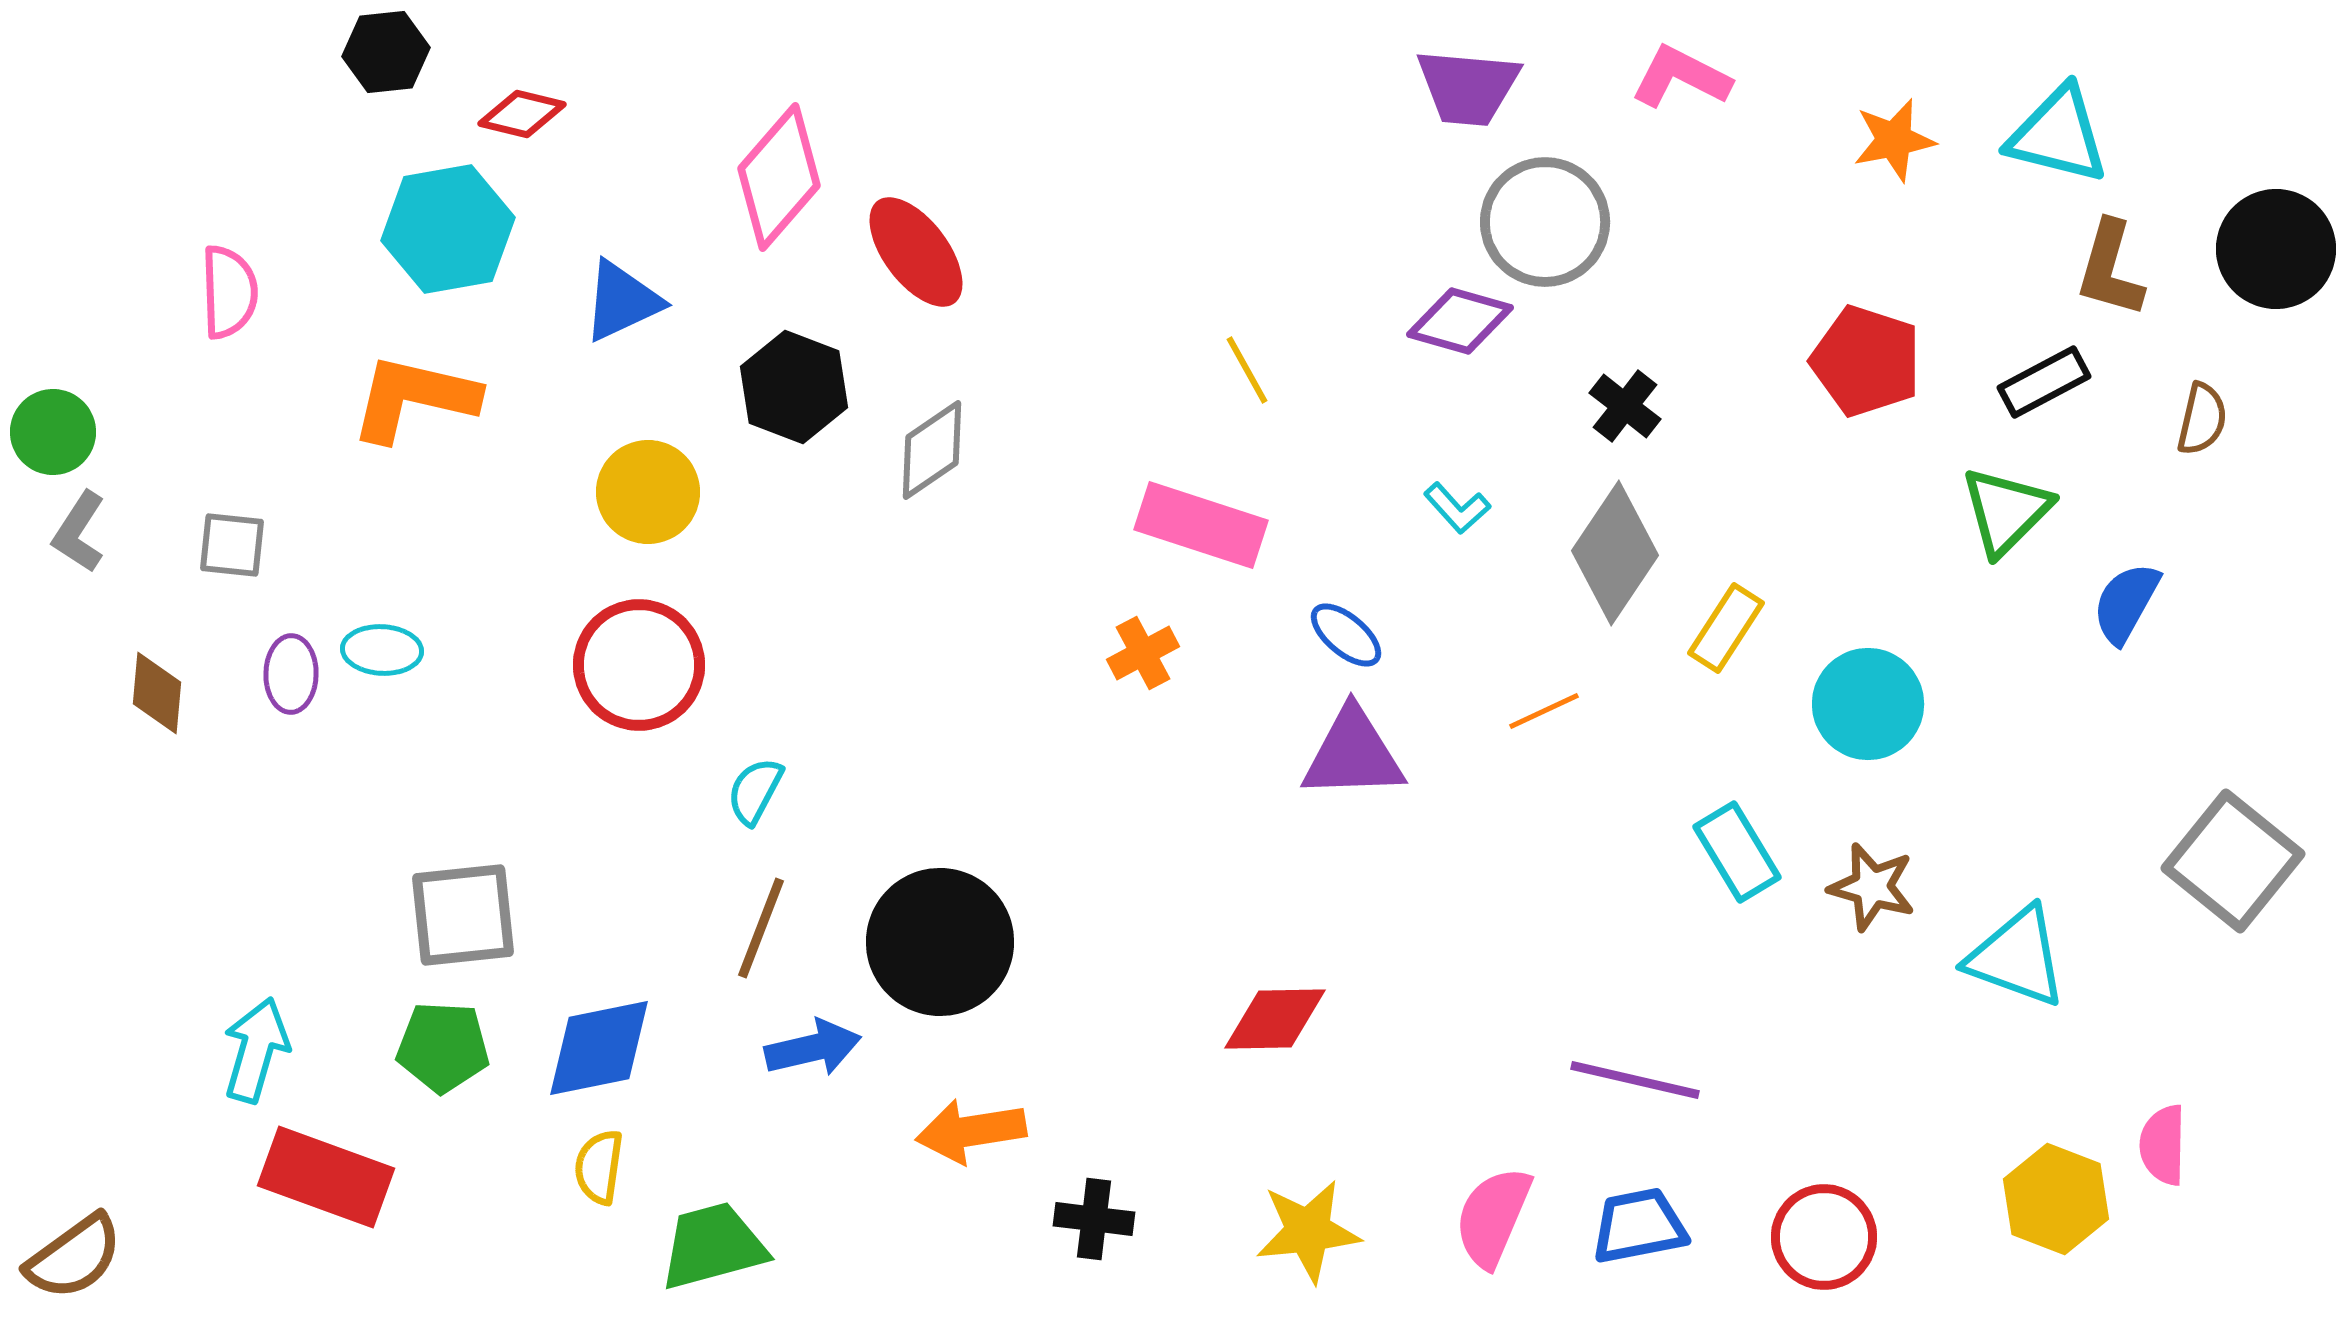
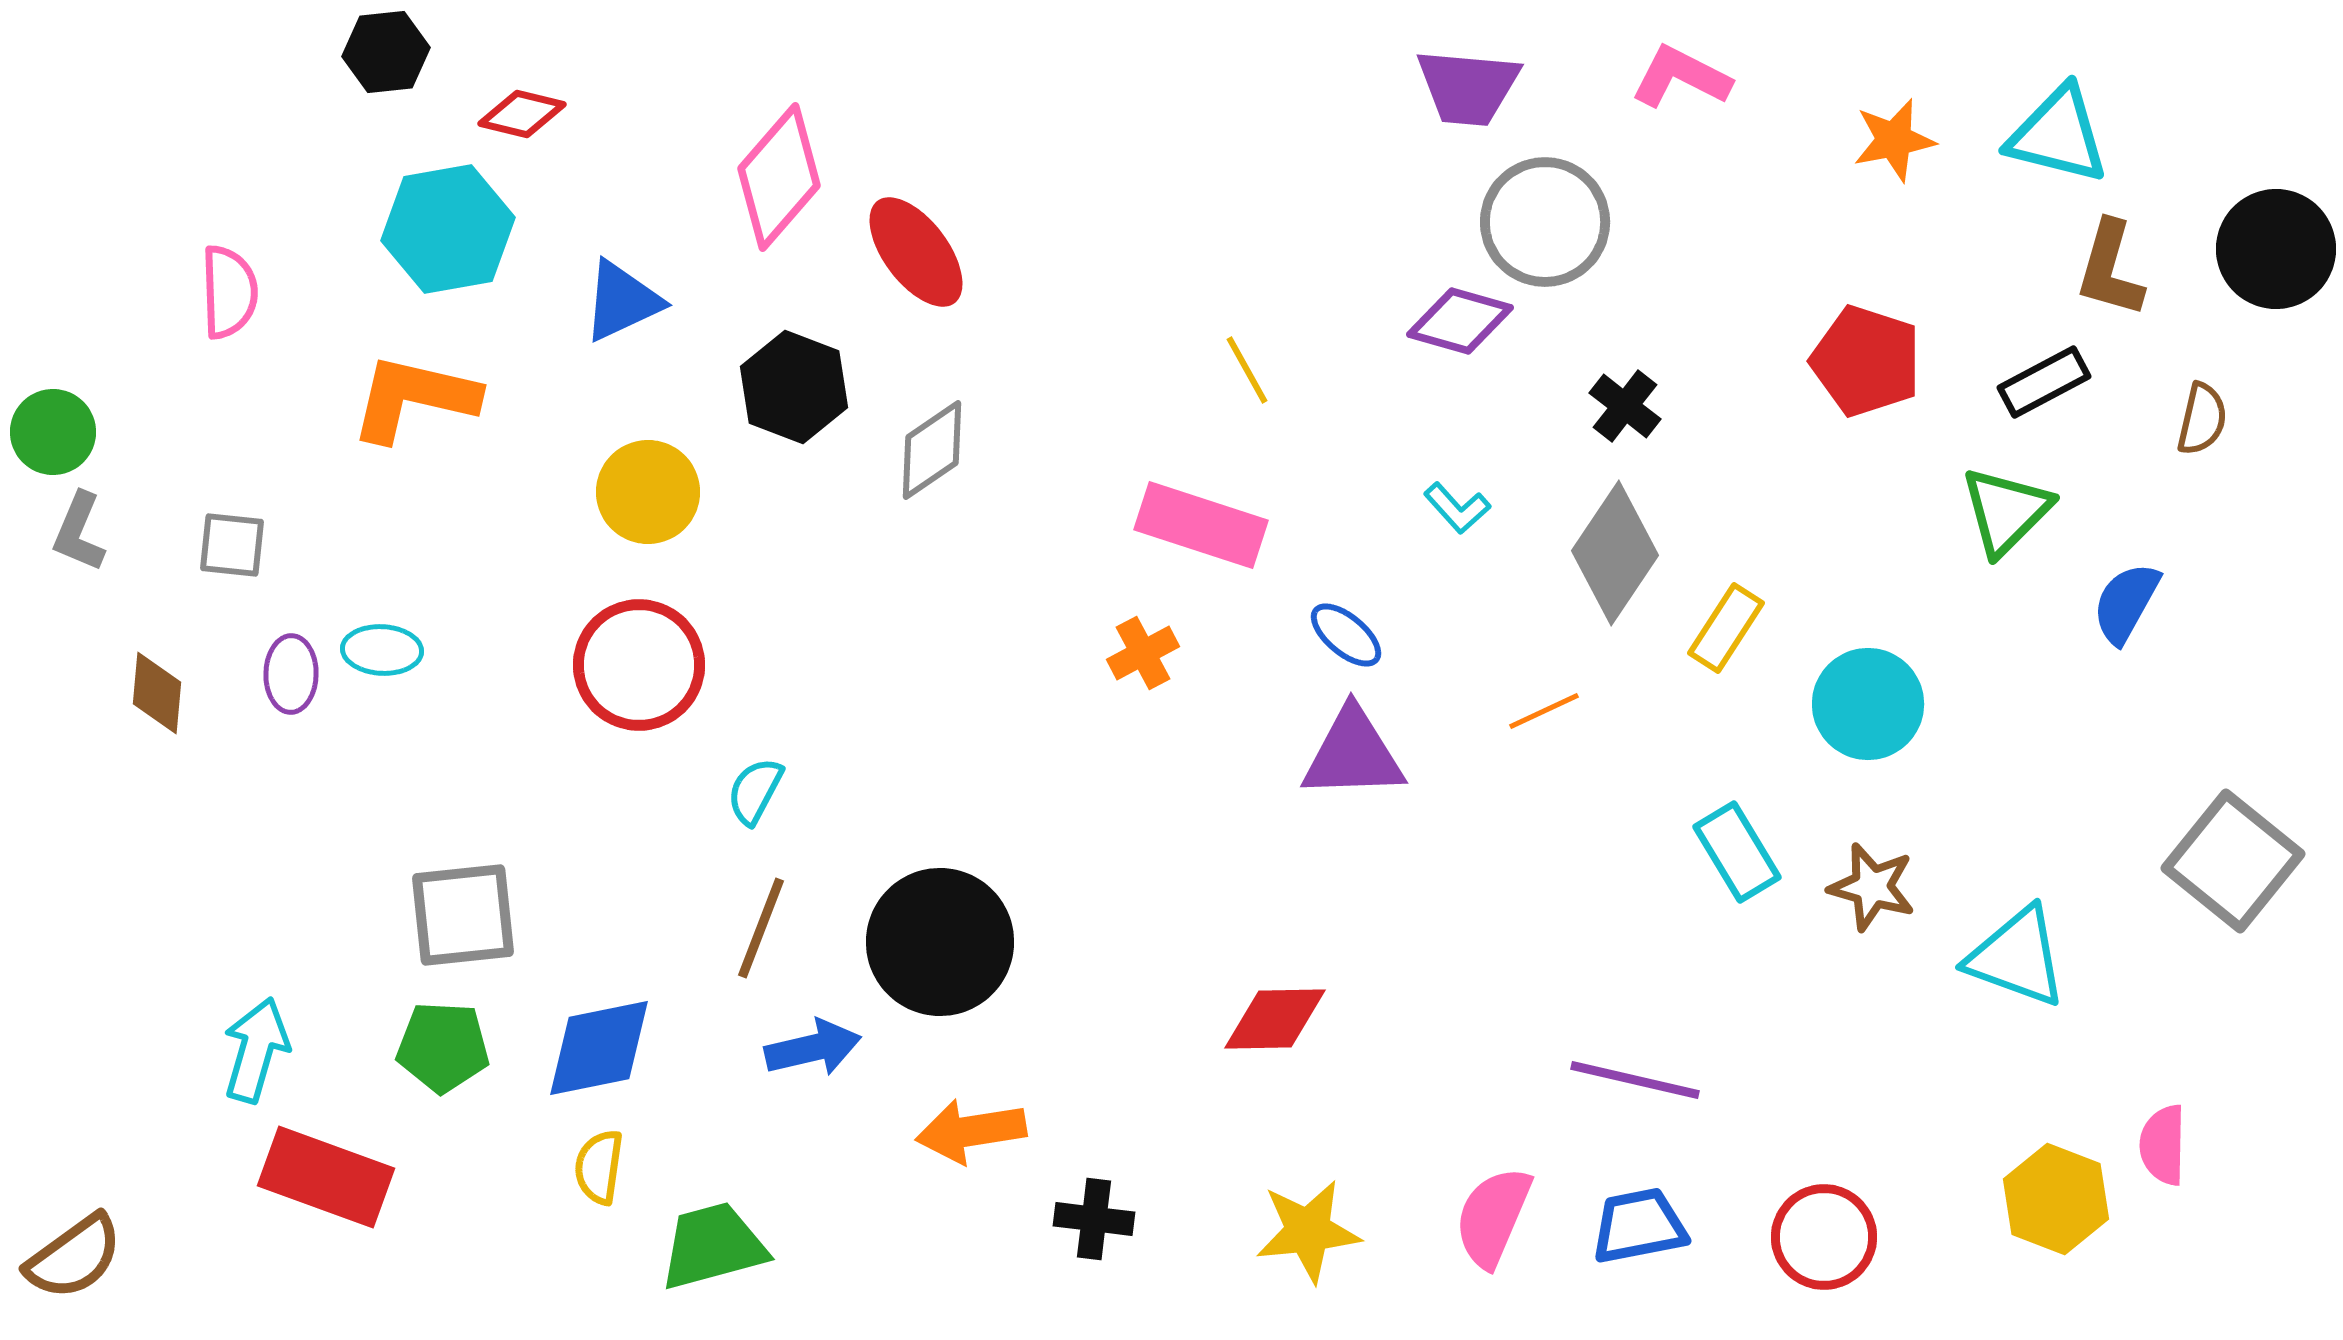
gray L-shape at (79, 532): rotated 10 degrees counterclockwise
